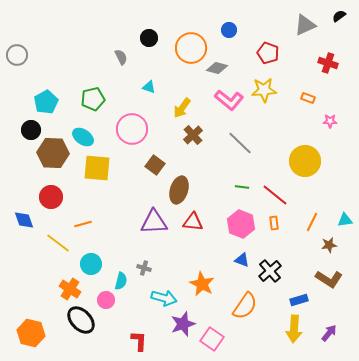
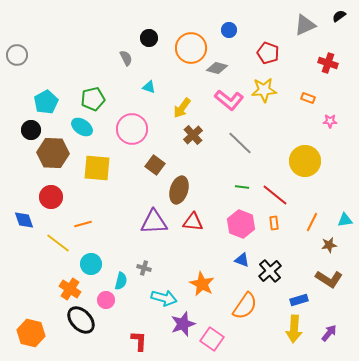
gray semicircle at (121, 57): moved 5 px right, 1 px down
cyan ellipse at (83, 137): moved 1 px left, 10 px up
